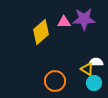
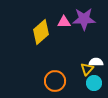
yellow triangle: rotated 40 degrees clockwise
